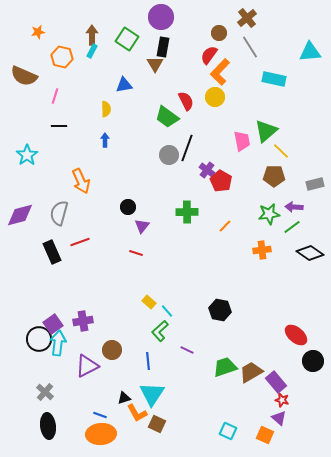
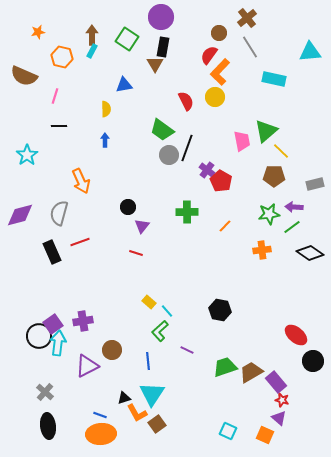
green trapezoid at (167, 117): moved 5 px left, 13 px down
black circle at (39, 339): moved 3 px up
brown square at (157, 424): rotated 30 degrees clockwise
